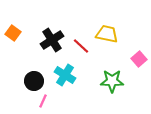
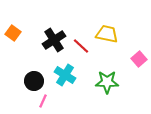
black cross: moved 2 px right
green star: moved 5 px left, 1 px down
